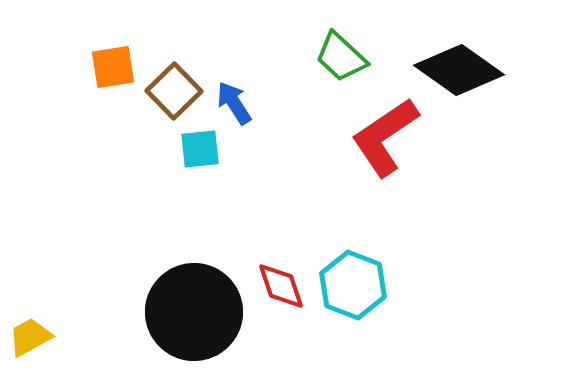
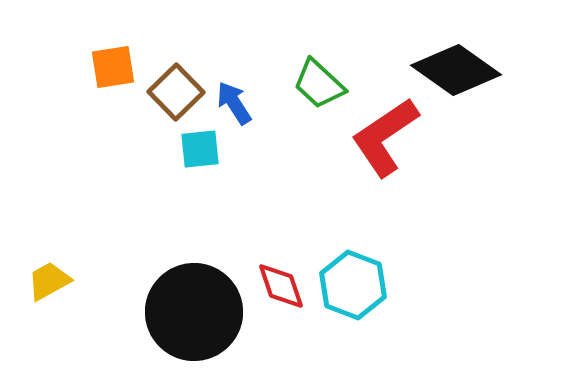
green trapezoid: moved 22 px left, 27 px down
black diamond: moved 3 px left
brown square: moved 2 px right, 1 px down
yellow trapezoid: moved 19 px right, 56 px up
